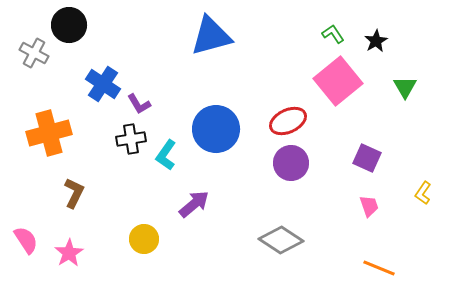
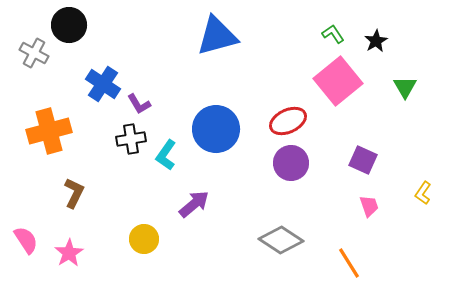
blue triangle: moved 6 px right
orange cross: moved 2 px up
purple square: moved 4 px left, 2 px down
orange line: moved 30 px left, 5 px up; rotated 36 degrees clockwise
